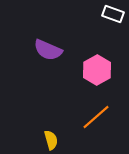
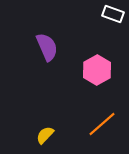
purple semicircle: moved 1 px left, 3 px up; rotated 136 degrees counterclockwise
orange line: moved 6 px right, 7 px down
yellow semicircle: moved 6 px left, 5 px up; rotated 120 degrees counterclockwise
